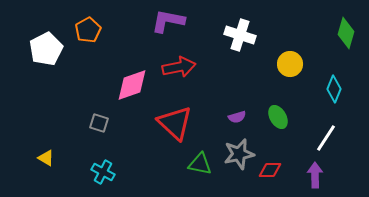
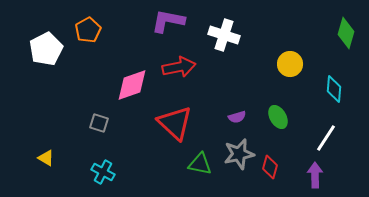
white cross: moved 16 px left
cyan diamond: rotated 16 degrees counterclockwise
red diamond: moved 3 px up; rotated 75 degrees counterclockwise
